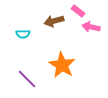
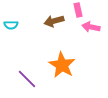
pink rectangle: moved 1 px up; rotated 40 degrees clockwise
cyan semicircle: moved 12 px left, 9 px up
